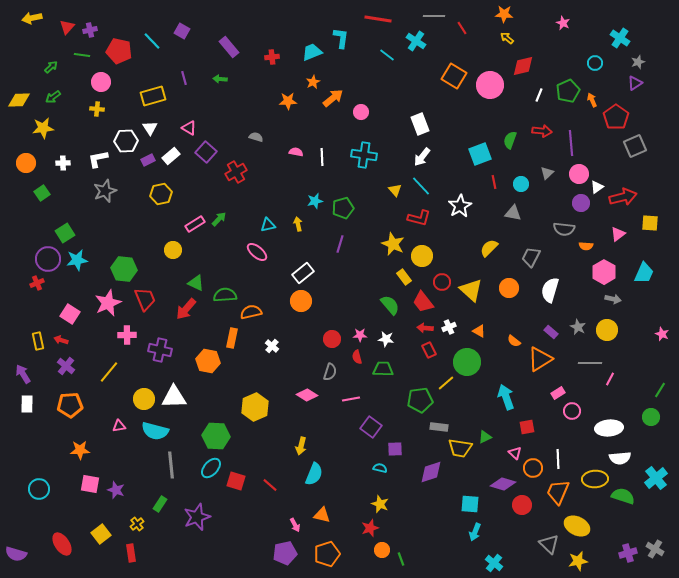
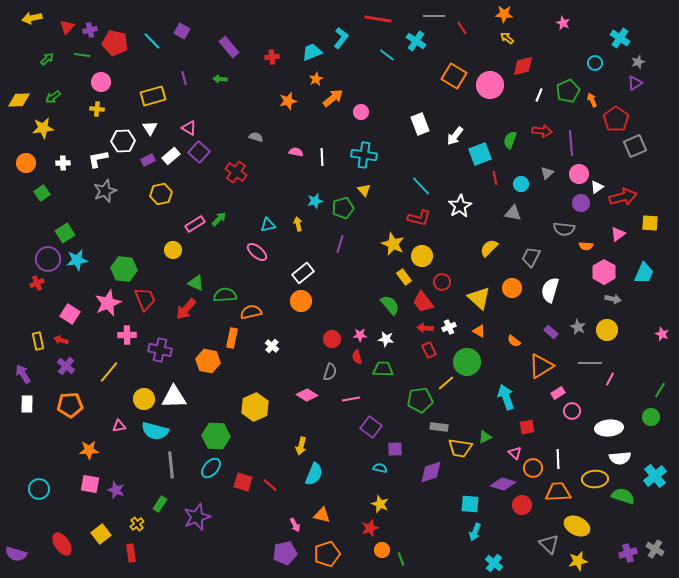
cyan L-shape at (341, 38): rotated 30 degrees clockwise
red pentagon at (119, 51): moved 4 px left, 8 px up
green arrow at (51, 67): moved 4 px left, 8 px up
orange star at (313, 82): moved 3 px right, 3 px up
orange star at (288, 101): rotated 12 degrees counterclockwise
red pentagon at (616, 117): moved 2 px down
white hexagon at (126, 141): moved 3 px left
purple square at (206, 152): moved 7 px left
white arrow at (422, 157): moved 33 px right, 21 px up
red cross at (236, 172): rotated 25 degrees counterclockwise
red line at (494, 182): moved 1 px right, 4 px up
yellow triangle at (395, 190): moved 31 px left
orange circle at (509, 288): moved 3 px right
yellow triangle at (471, 290): moved 8 px right, 8 px down
orange triangle at (540, 359): moved 1 px right, 7 px down
orange star at (80, 450): moved 9 px right
cyan cross at (656, 478): moved 1 px left, 2 px up
red square at (236, 481): moved 7 px right, 1 px down
orange trapezoid at (558, 492): rotated 64 degrees clockwise
